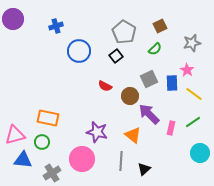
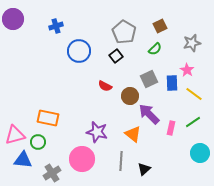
orange triangle: moved 1 px up
green circle: moved 4 px left
